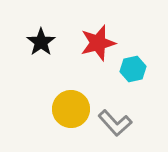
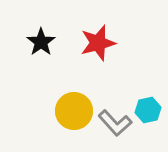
cyan hexagon: moved 15 px right, 41 px down
yellow circle: moved 3 px right, 2 px down
